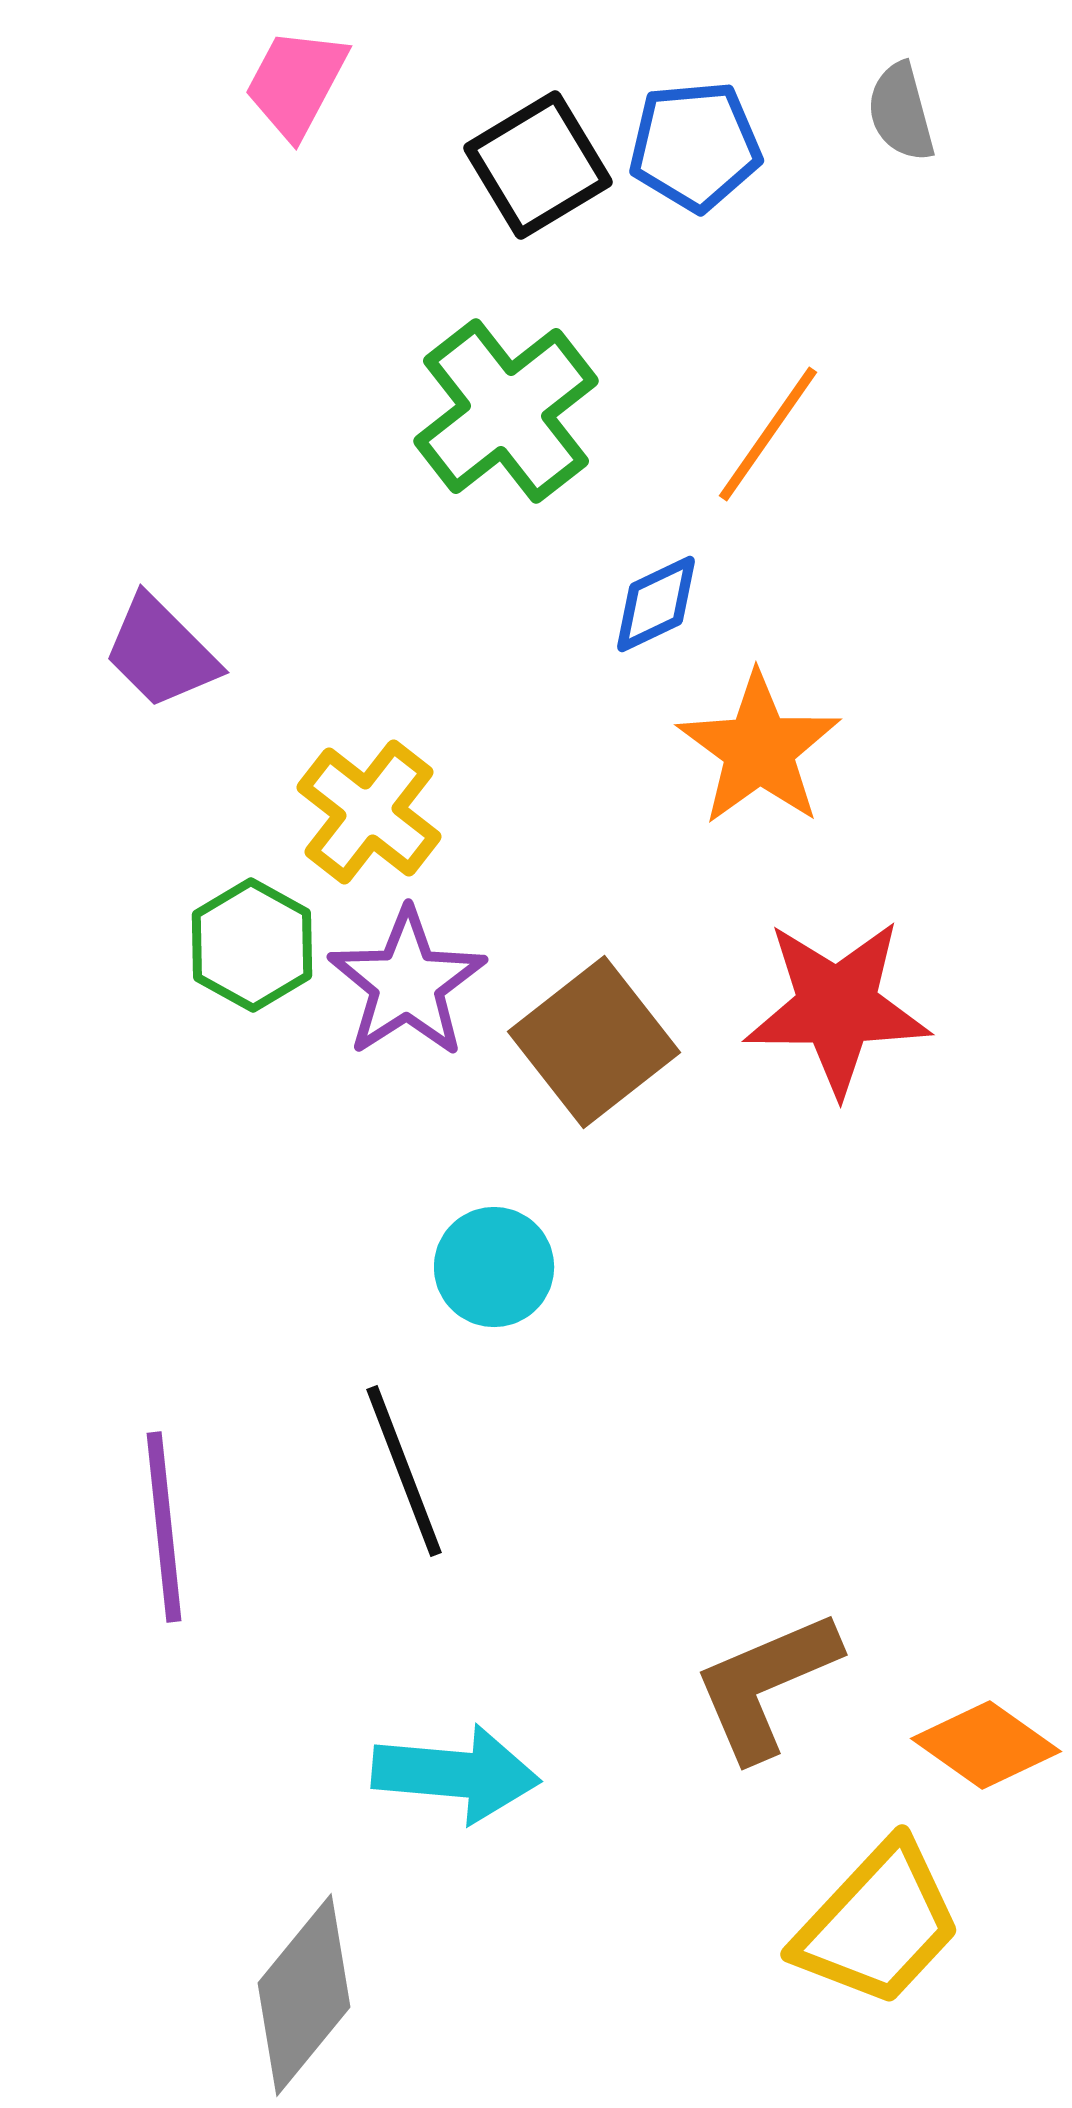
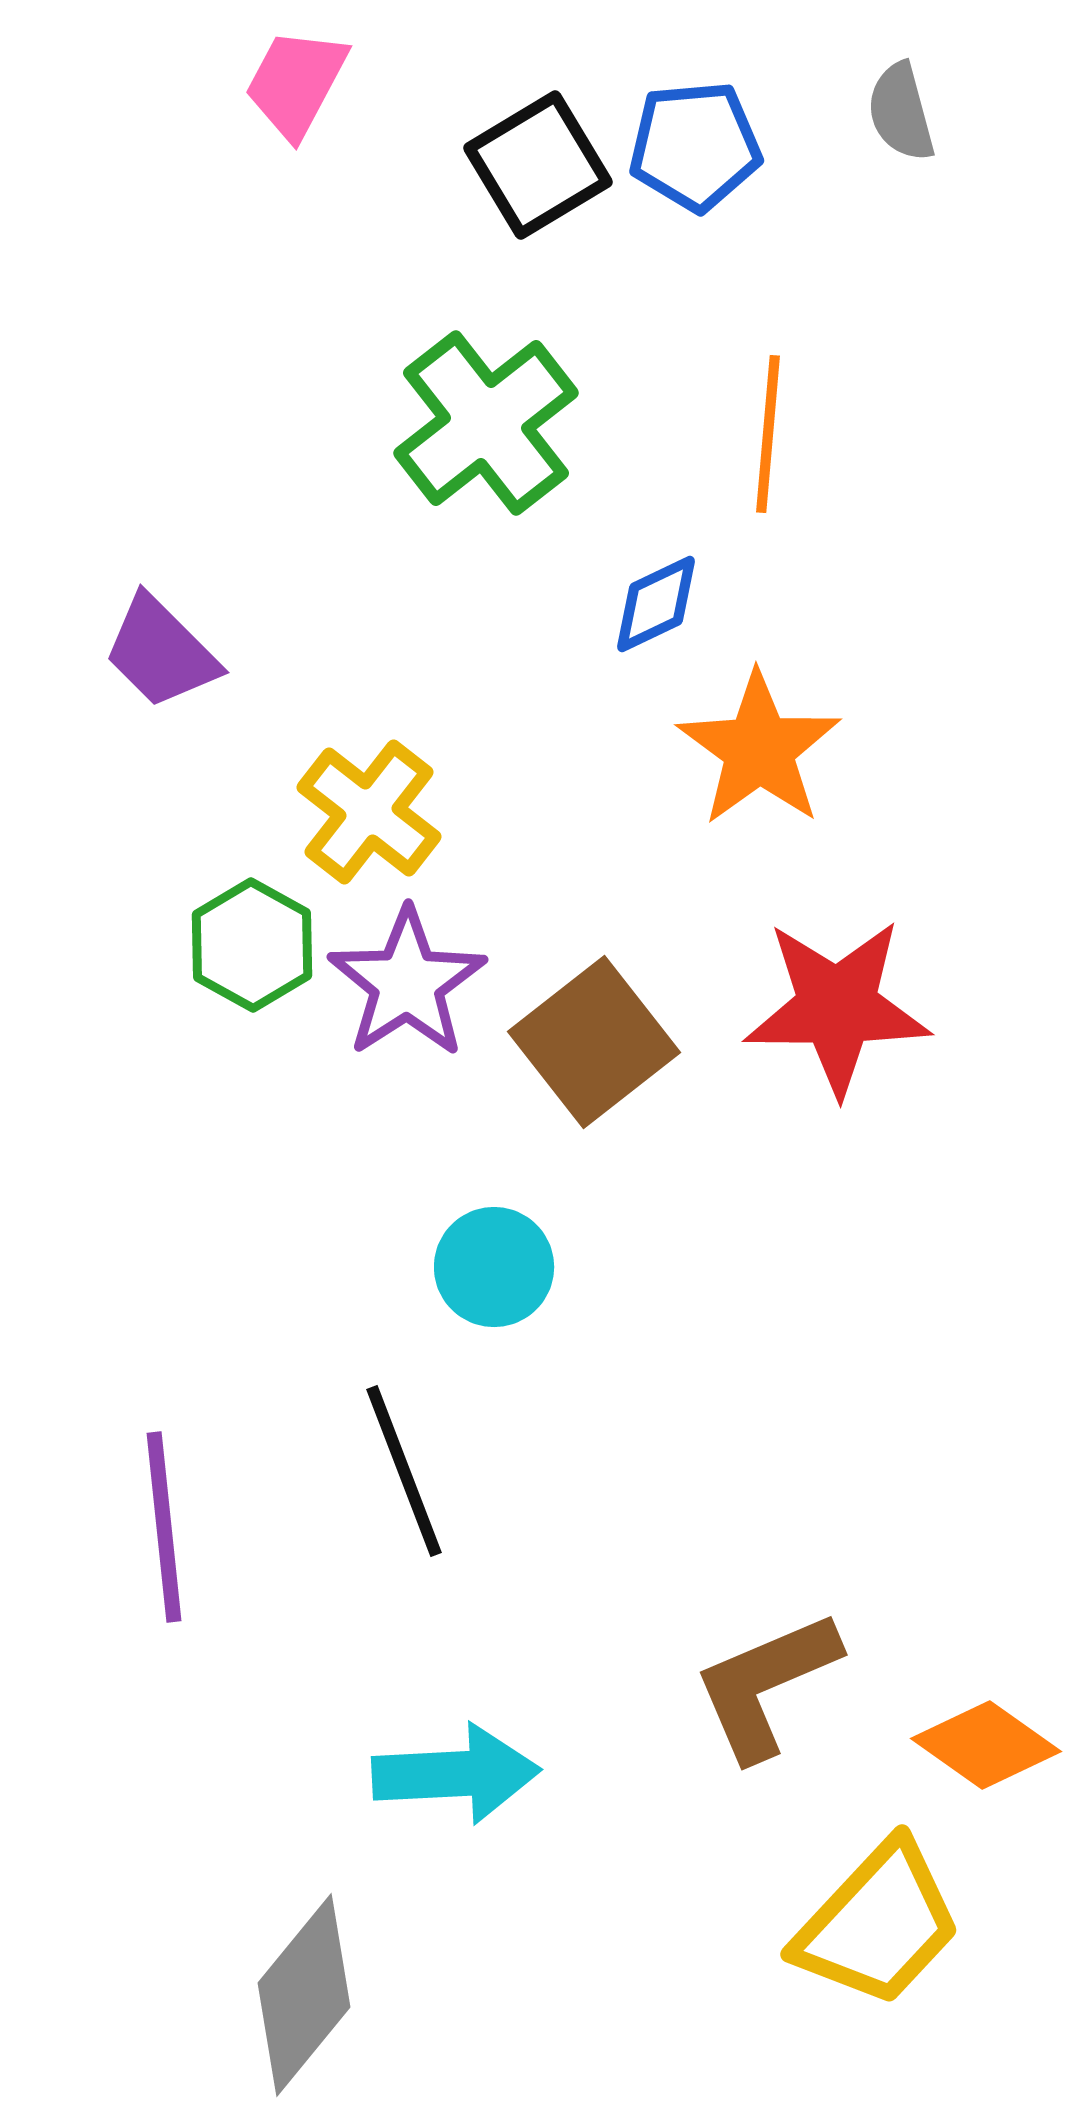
green cross: moved 20 px left, 12 px down
orange line: rotated 30 degrees counterclockwise
cyan arrow: rotated 8 degrees counterclockwise
